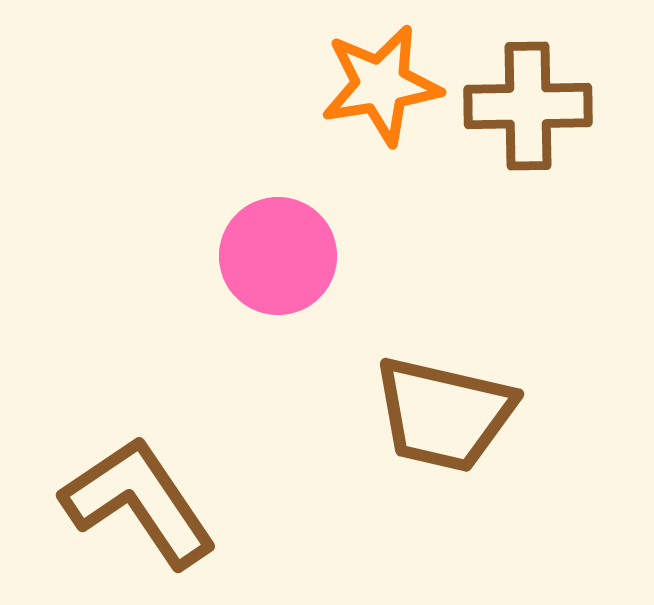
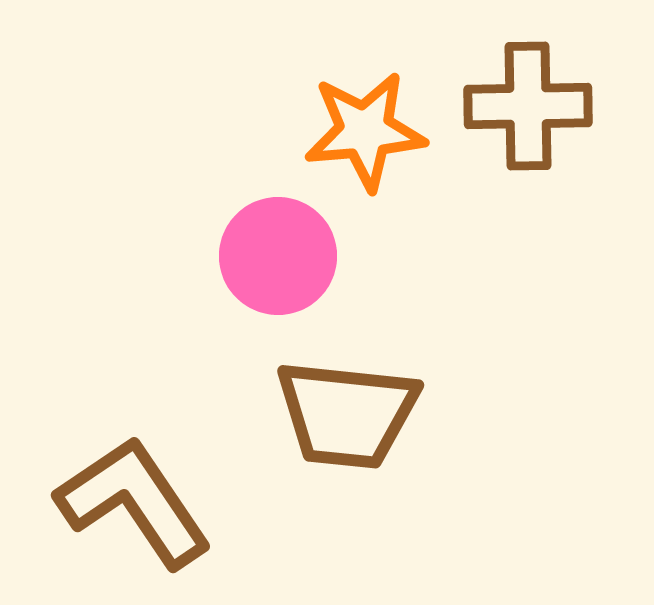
orange star: moved 16 px left, 46 px down; rotated 4 degrees clockwise
brown trapezoid: moved 97 px left; rotated 7 degrees counterclockwise
brown L-shape: moved 5 px left
